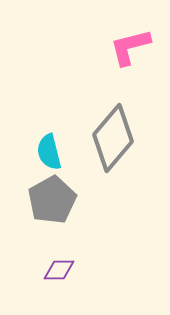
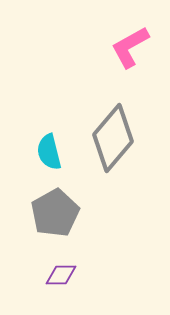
pink L-shape: rotated 15 degrees counterclockwise
gray pentagon: moved 3 px right, 13 px down
purple diamond: moved 2 px right, 5 px down
